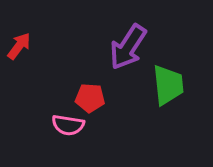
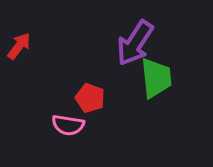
purple arrow: moved 7 px right, 4 px up
green trapezoid: moved 12 px left, 7 px up
red pentagon: rotated 16 degrees clockwise
